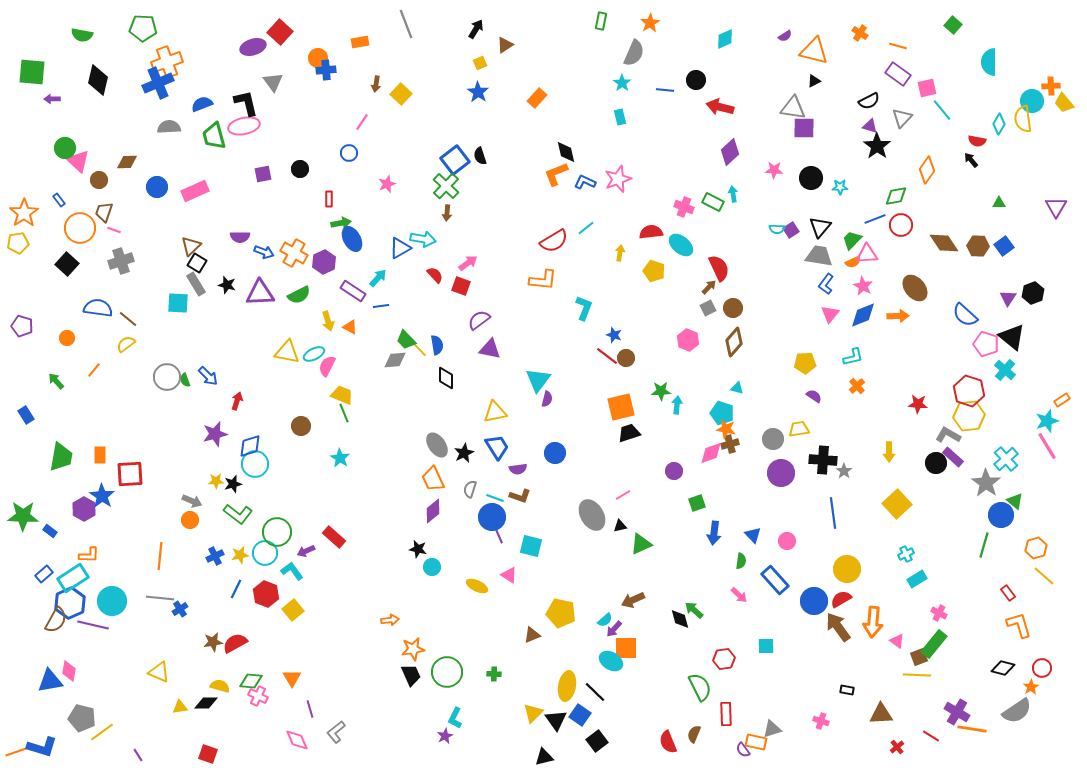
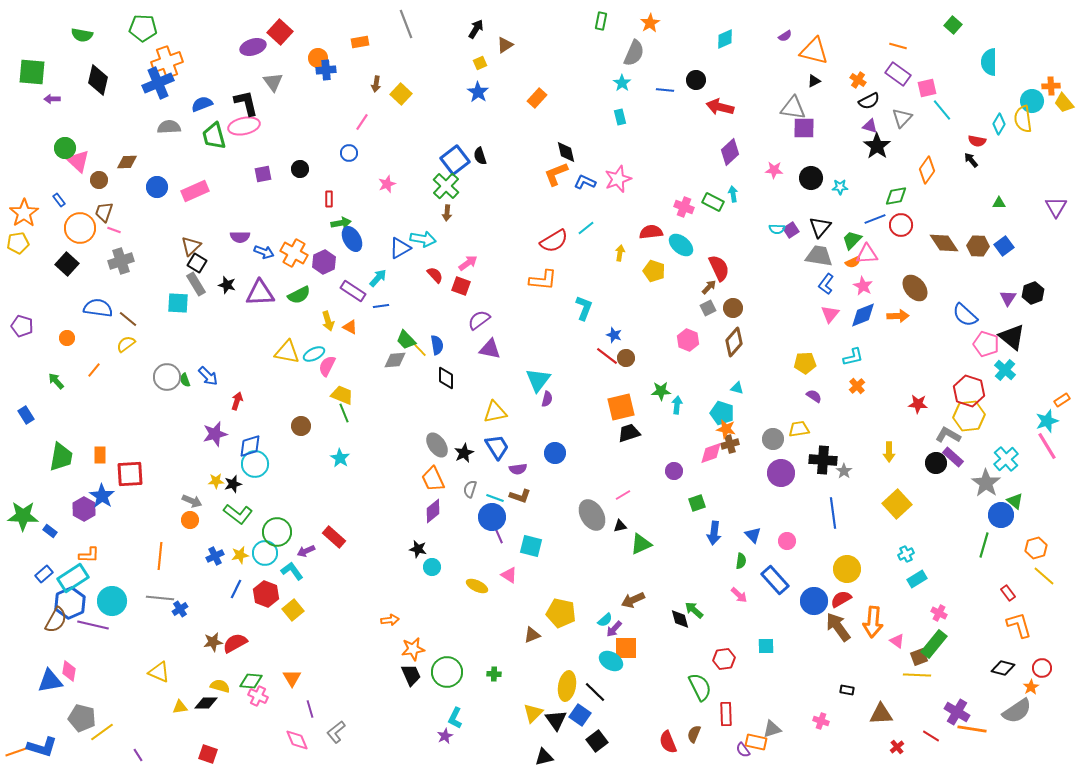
orange cross at (860, 33): moved 2 px left, 47 px down
